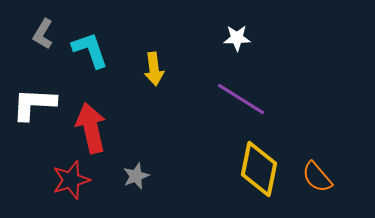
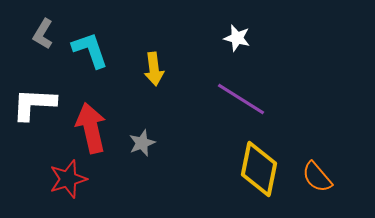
white star: rotated 16 degrees clockwise
gray star: moved 6 px right, 33 px up
red star: moved 3 px left, 1 px up
